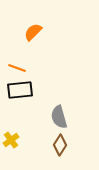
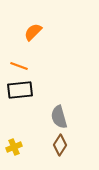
orange line: moved 2 px right, 2 px up
yellow cross: moved 3 px right, 7 px down; rotated 14 degrees clockwise
